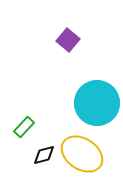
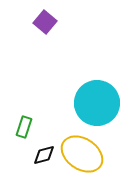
purple square: moved 23 px left, 18 px up
green rectangle: rotated 25 degrees counterclockwise
